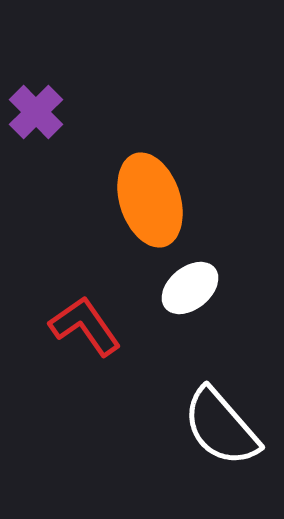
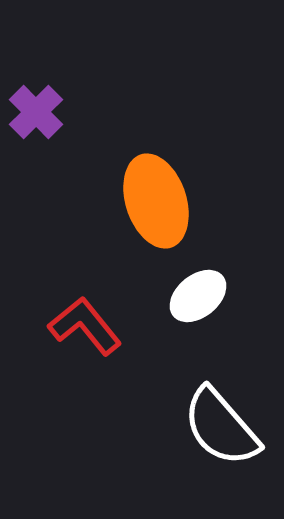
orange ellipse: moved 6 px right, 1 px down
white ellipse: moved 8 px right, 8 px down
red L-shape: rotated 4 degrees counterclockwise
